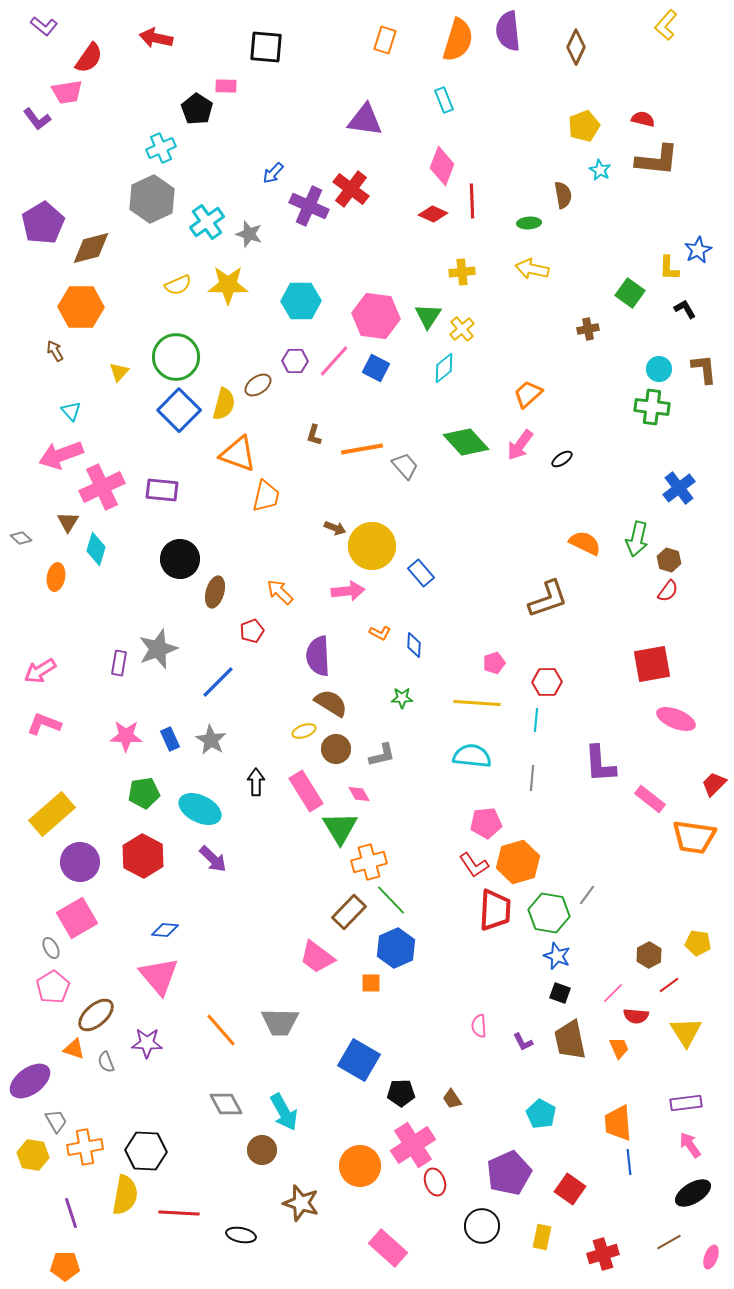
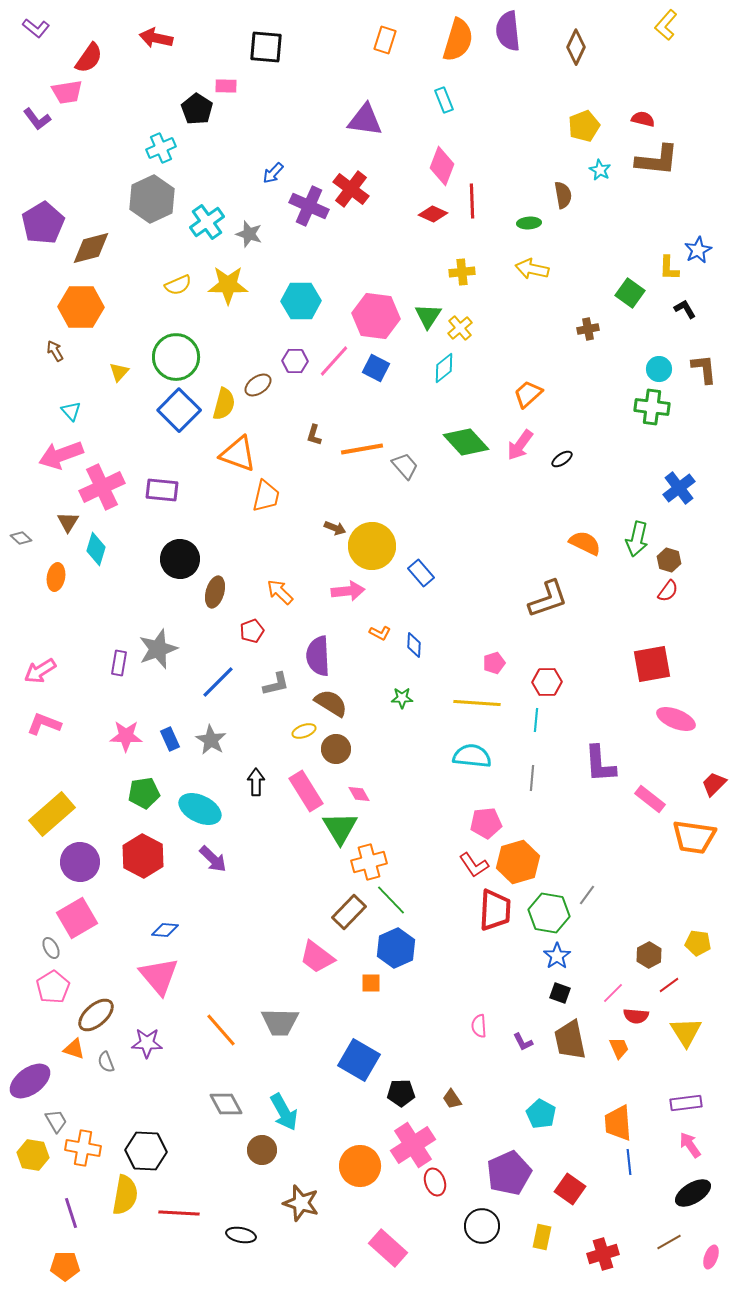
purple L-shape at (44, 26): moved 8 px left, 2 px down
yellow cross at (462, 329): moved 2 px left, 1 px up
gray L-shape at (382, 755): moved 106 px left, 71 px up
blue star at (557, 956): rotated 16 degrees clockwise
orange cross at (85, 1147): moved 2 px left, 1 px down; rotated 20 degrees clockwise
